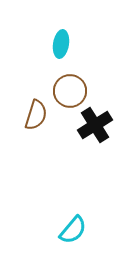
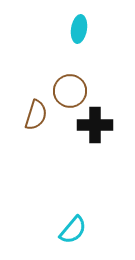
cyan ellipse: moved 18 px right, 15 px up
black cross: rotated 32 degrees clockwise
